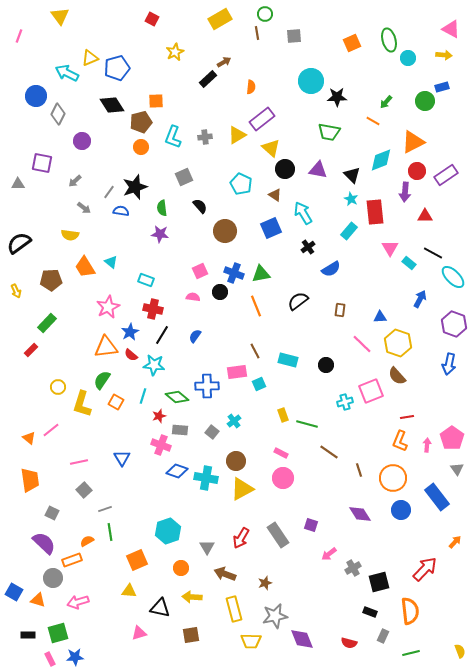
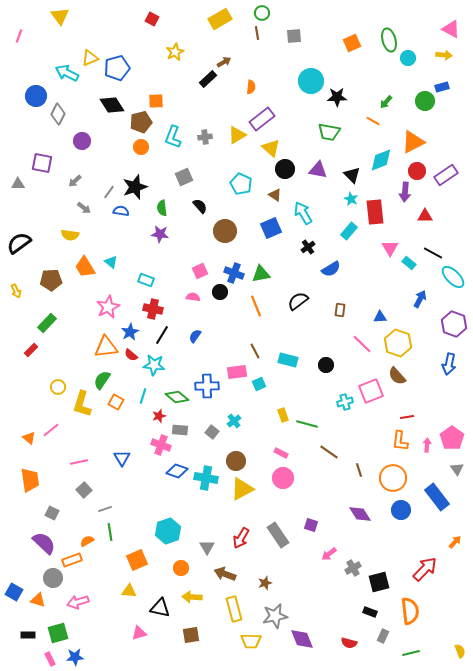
green circle at (265, 14): moved 3 px left, 1 px up
orange L-shape at (400, 441): rotated 15 degrees counterclockwise
